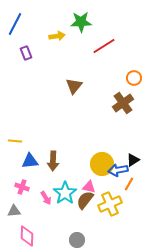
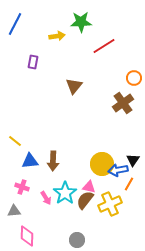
purple rectangle: moved 7 px right, 9 px down; rotated 32 degrees clockwise
yellow line: rotated 32 degrees clockwise
black triangle: rotated 24 degrees counterclockwise
